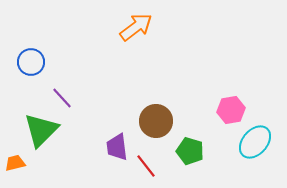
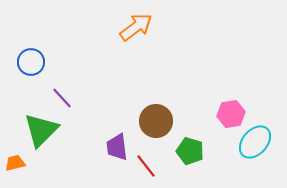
pink hexagon: moved 4 px down
